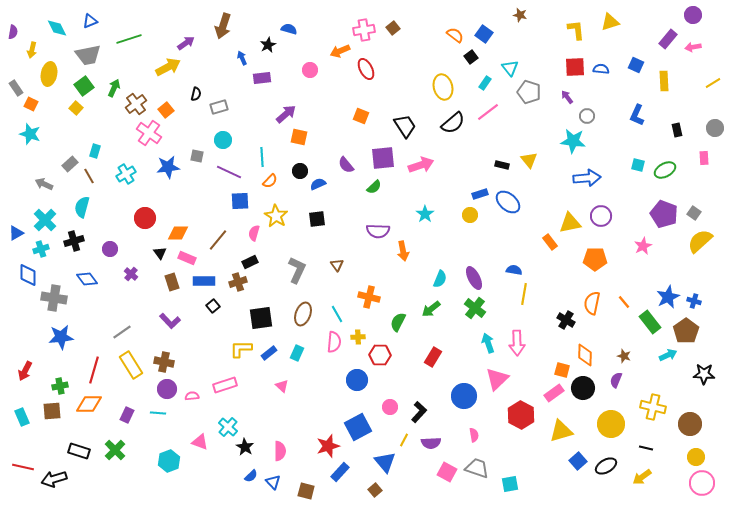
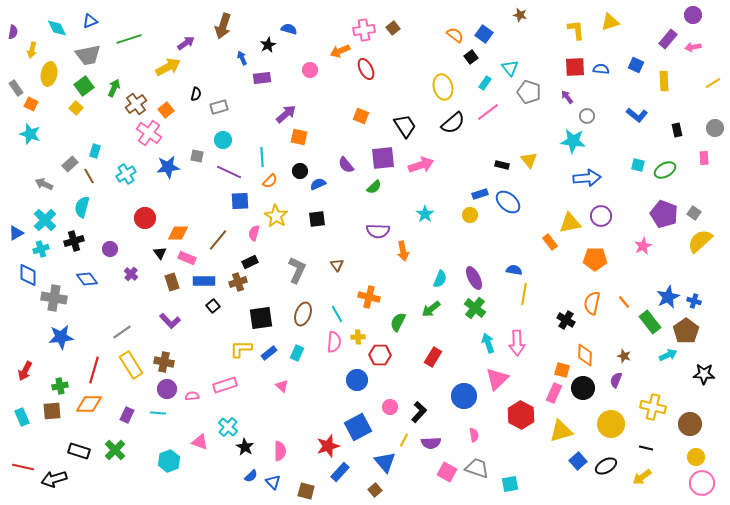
blue L-shape at (637, 115): rotated 75 degrees counterclockwise
pink rectangle at (554, 393): rotated 30 degrees counterclockwise
